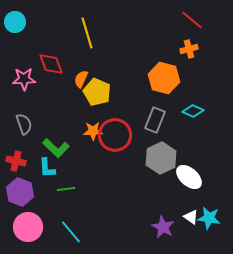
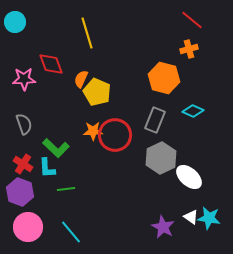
red cross: moved 7 px right, 3 px down; rotated 18 degrees clockwise
